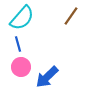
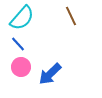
brown line: rotated 60 degrees counterclockwise
blue line: rotated 28 degrees counterclockwise
blue arrow: moved 3 px right, 3 px up
